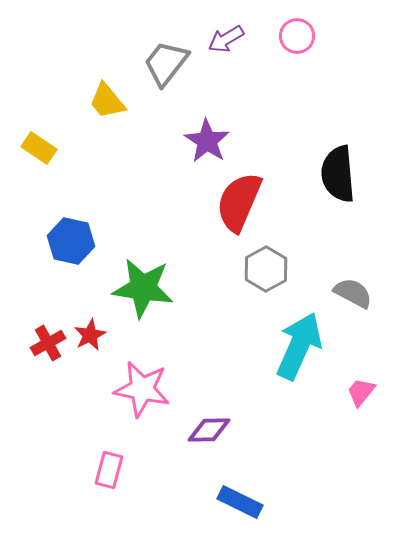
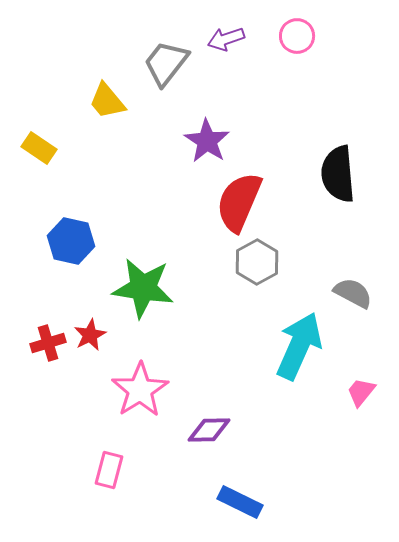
purple arrow: rotated 12 degrees clockwise
gray hexagon: moved 9 px left, 7 px up
red cross: rotated 12 degrees clockwise
pink star: moved 2 px left, 1 px down; rotated 28 degrees clockwise
